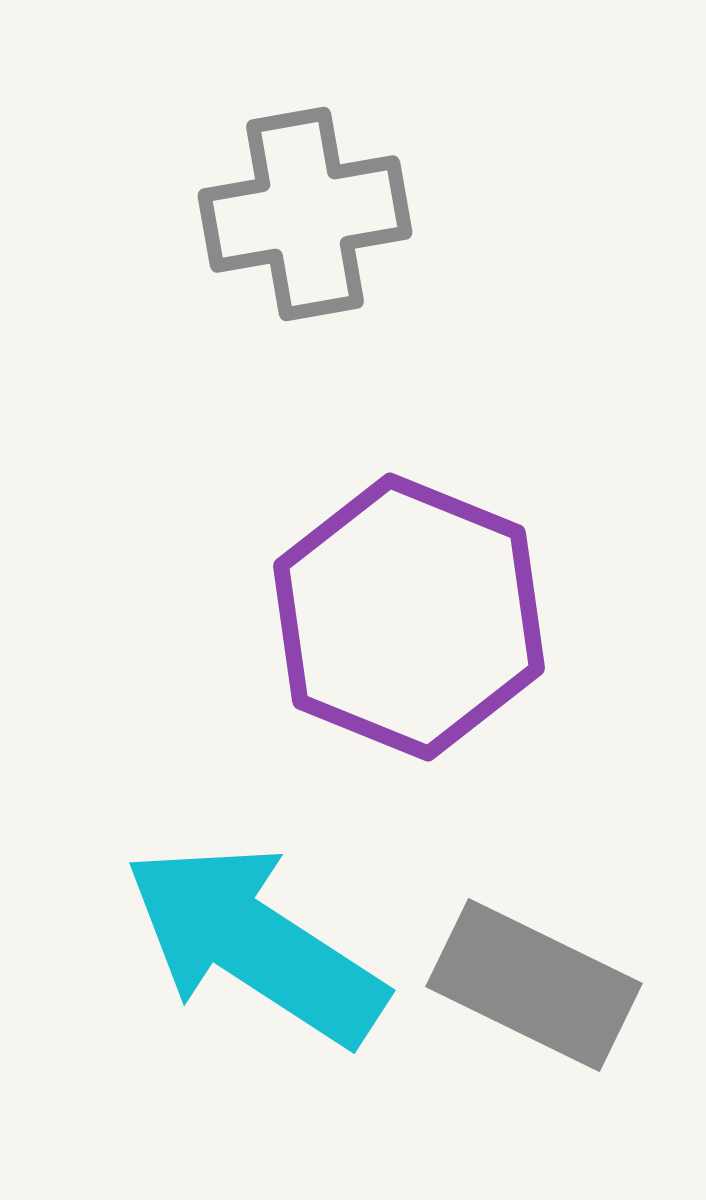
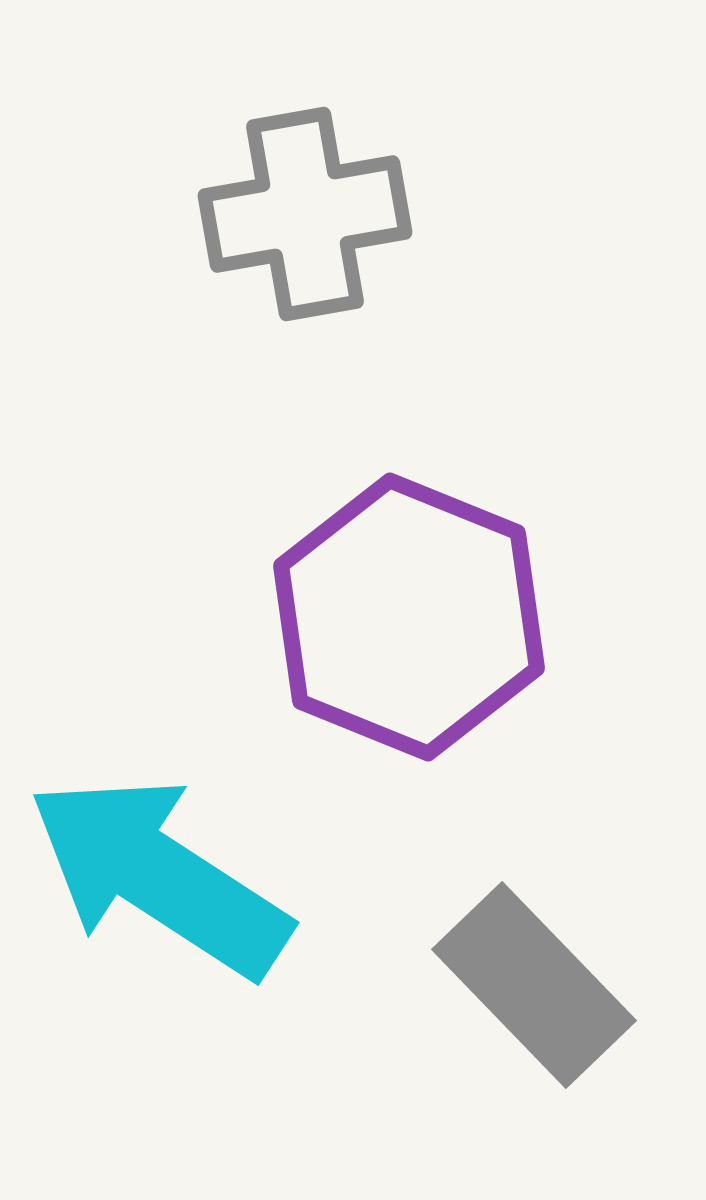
cyan arrow: moved 96 px left, 68 px up
gray rectangle: rotated 20 degrees clockwise
